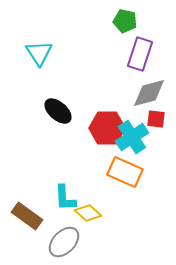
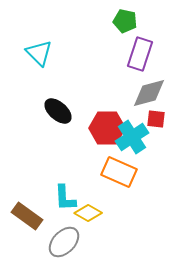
cyan triangle: rotated 12 degrees counterclockwise
orange rectangle: moved 6 px left
yellow diamond: rotated 12 degrees counterclockwise
